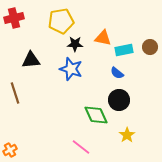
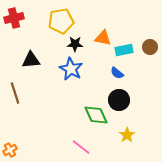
blue star: rotated 10 degrees clockwise
